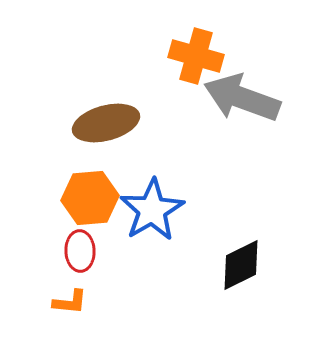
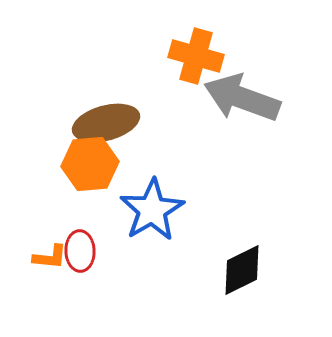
orange hexagon: moved 34 px up
black diamond: moved 1 px right, 5 px down
orange L-shape: moved 20 px left, 45 px up
